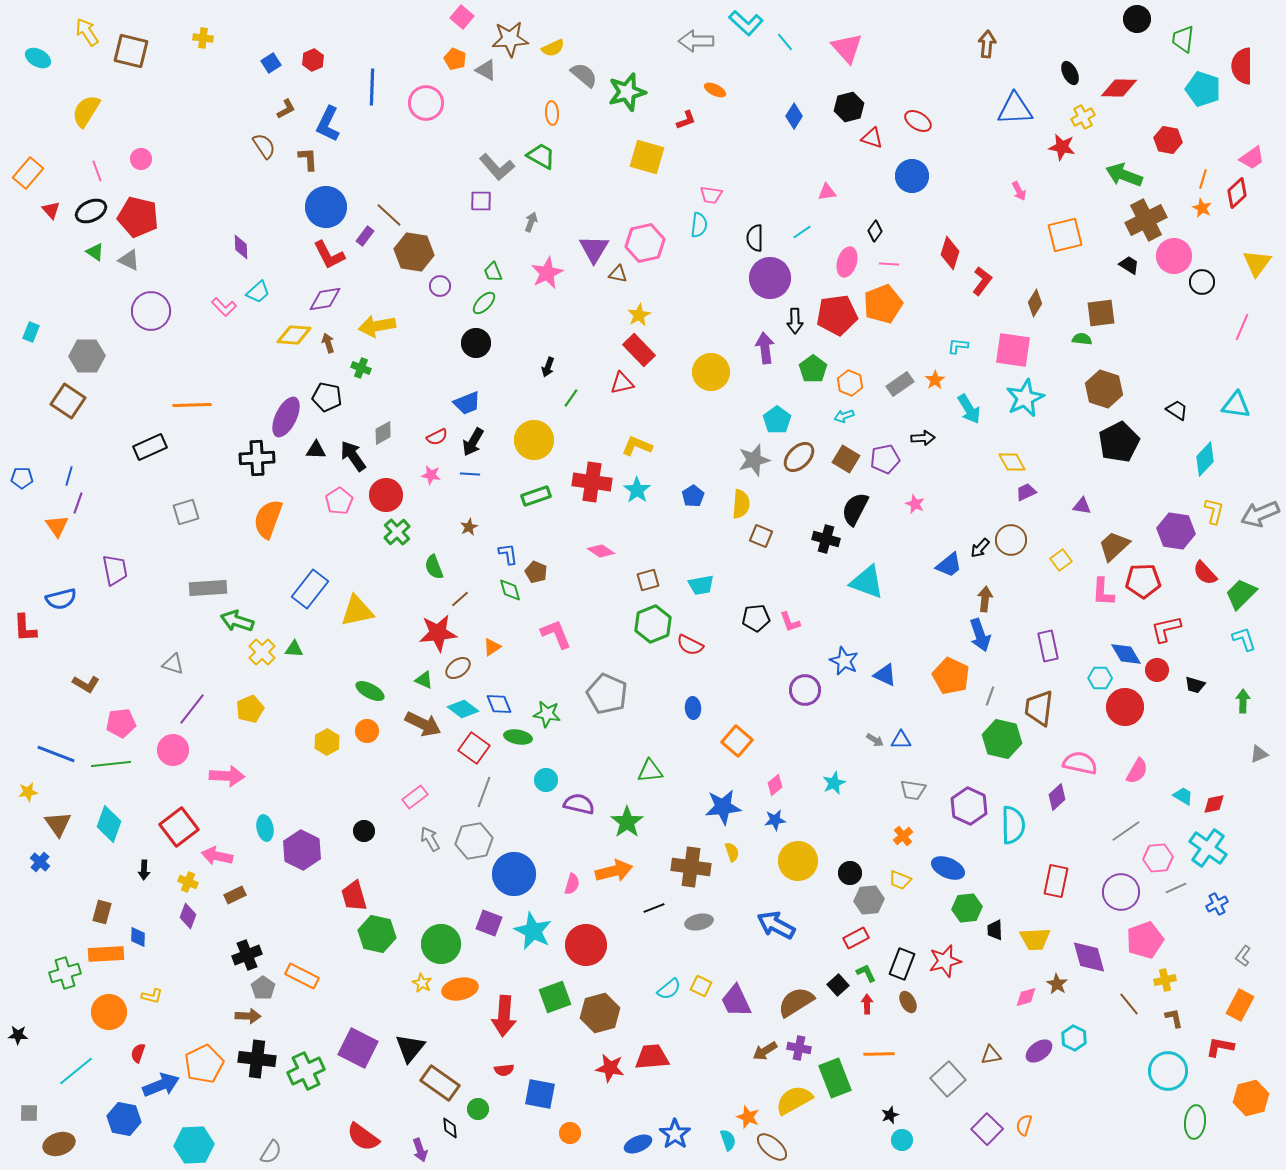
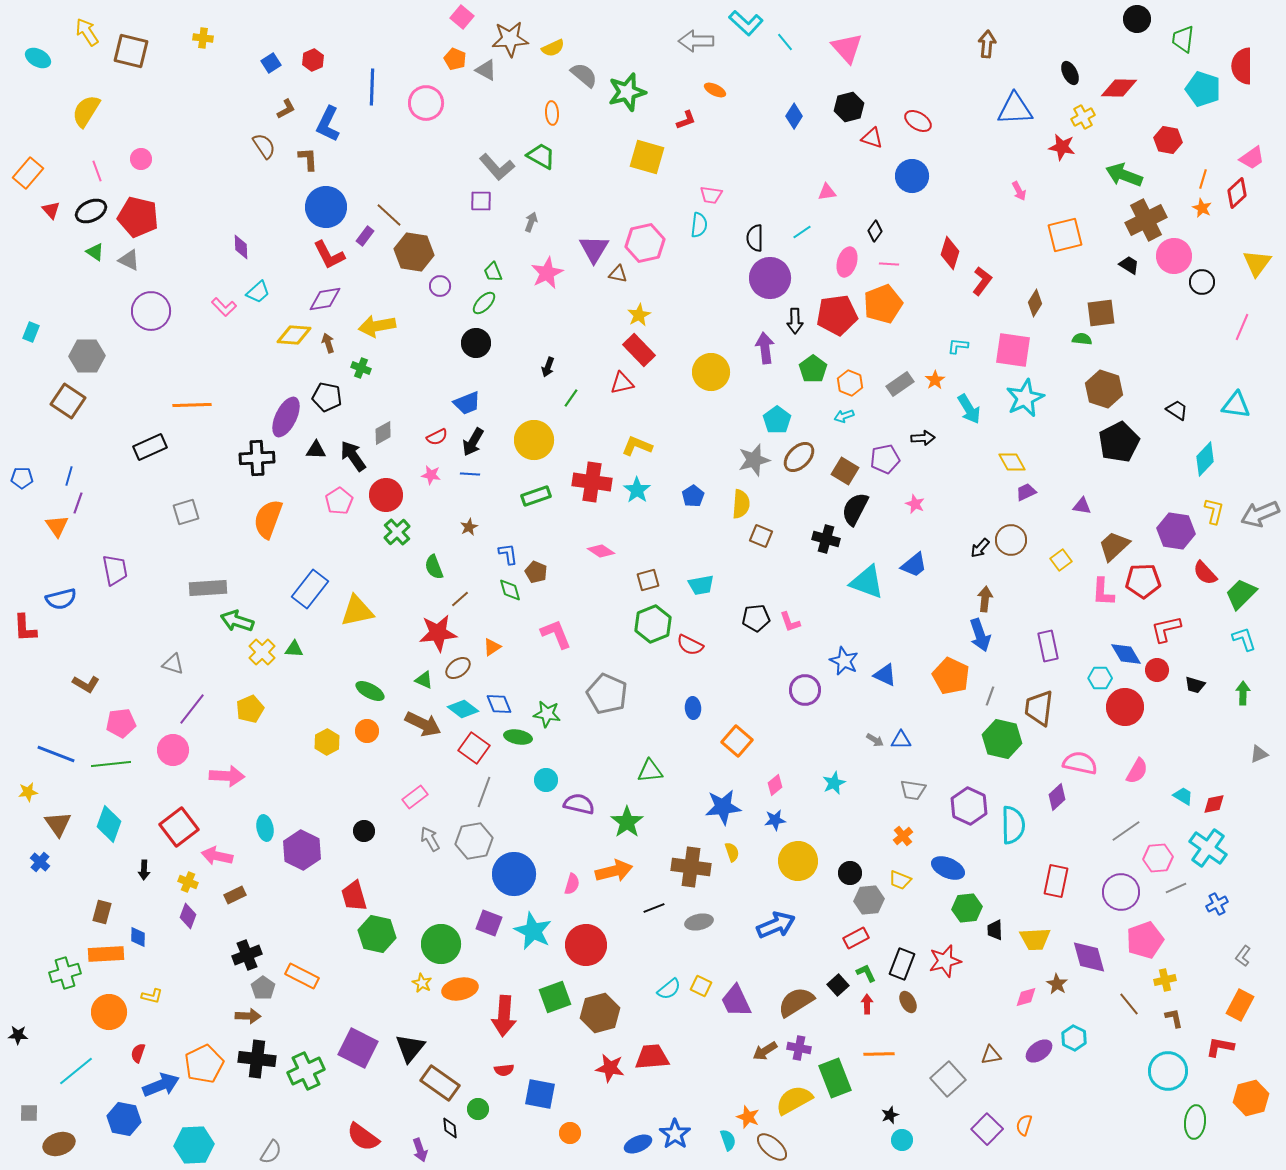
brown square at (846, 459): moved 1 px left, 12 px down
blue trapezoid at (949, 565): moved 35 px left
green arrow at (1243, 701): moved 8 px up
blue arrow at (776, 925): rotated 129 degrees clockwise
